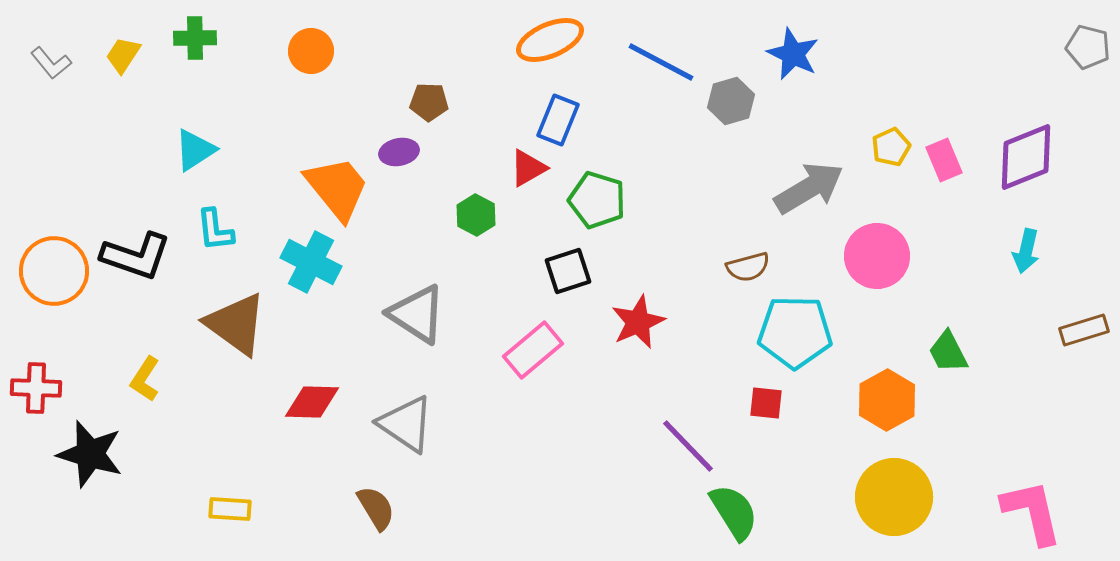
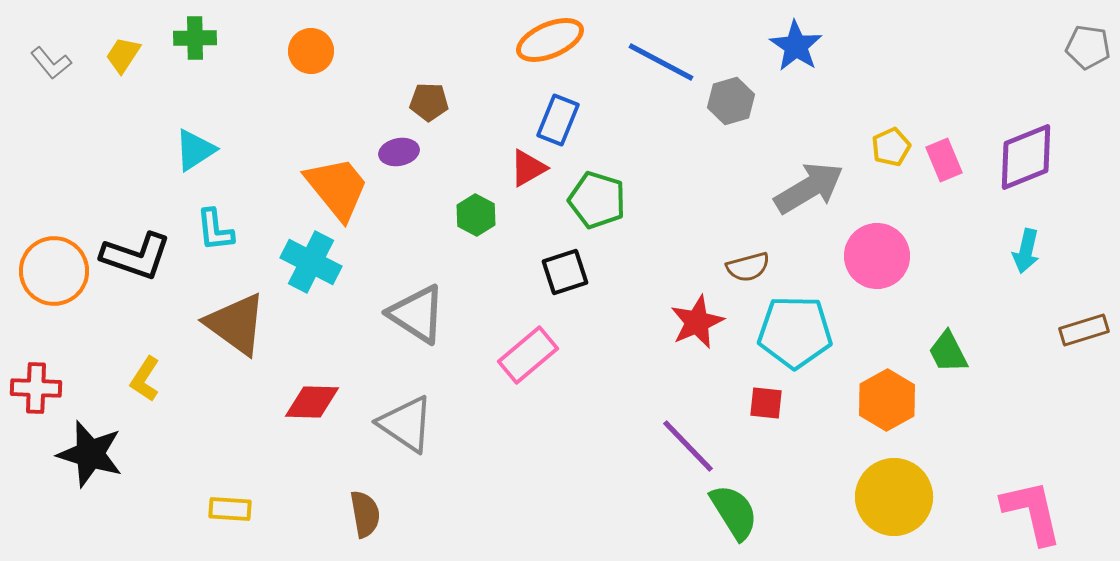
gray pentagon at (1088, 47): rotated 6 degrees counterclockwise
blue star at (793, 54): moved 3 px right, 8 px up; rotated 8 degrees clockwise
black square at (568, 271): moved 3 px left, 1 px down
red star at (638, 322): moved 59 px right
pink rectangle at (533, 350): moved 5 px left, 5 px down
brown semicircle at (376, 508): moved 11 px left, 6 px down; rotated 21 degrees clockwise
